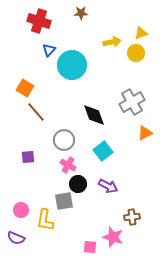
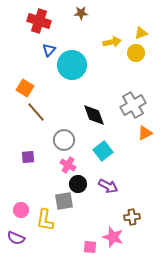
gray cross: moved 1 px right, 3 px down
